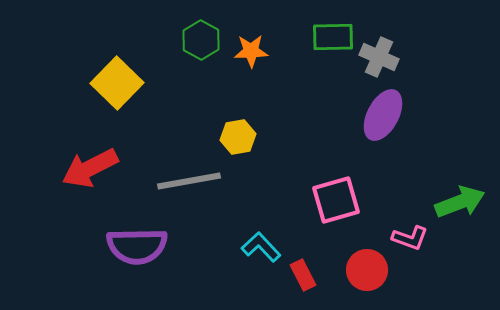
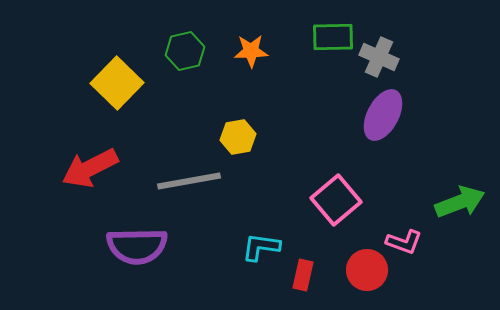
green hexagon: moved 16 px left, 11 px down; rotated 18 degrees clockwise
pink square: rotated 24 degrees counterclockwise
pink L-shape: moved 6 px left, 4 px down
cyan L-shape: rotated 39 degrees counterclockwise
red rectangle: rotated 40 degrees clockwise
